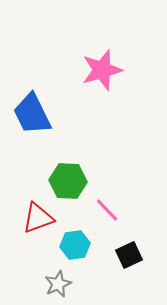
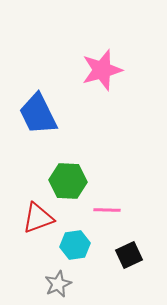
blue trapezoid: moved 6 px right
pink line: rotated 44 degrees counterclockwise
